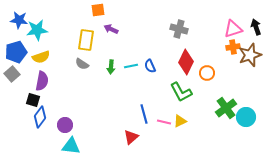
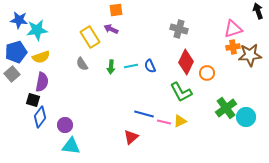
orange square: moved 18 px right
black arrow: moved 2 px right, 16 px up
yellow rectangle: moved 4 px right, 3 px up; rotated 40 degrees counterclockwise
brown star: rotated 15 degrees clockwise
gray semicircle: rotated 24 degrees clockwise
purple semicircle: moved 1 px down
blue line: rotated 60 degrees counterclockwise
